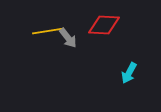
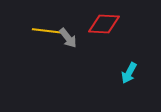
red diamond: moved 1 px up
yellow line: rotated 16 degrees clockwise
